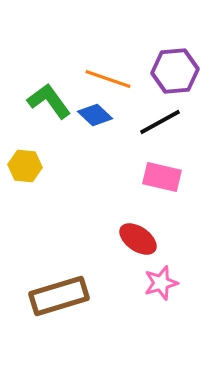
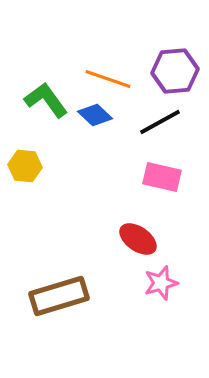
green L-shape: moved 3 px left, 1 px up
